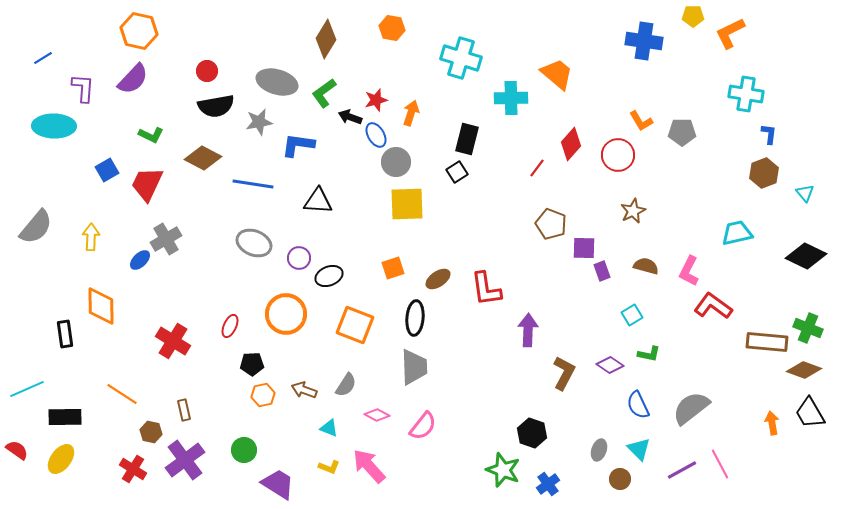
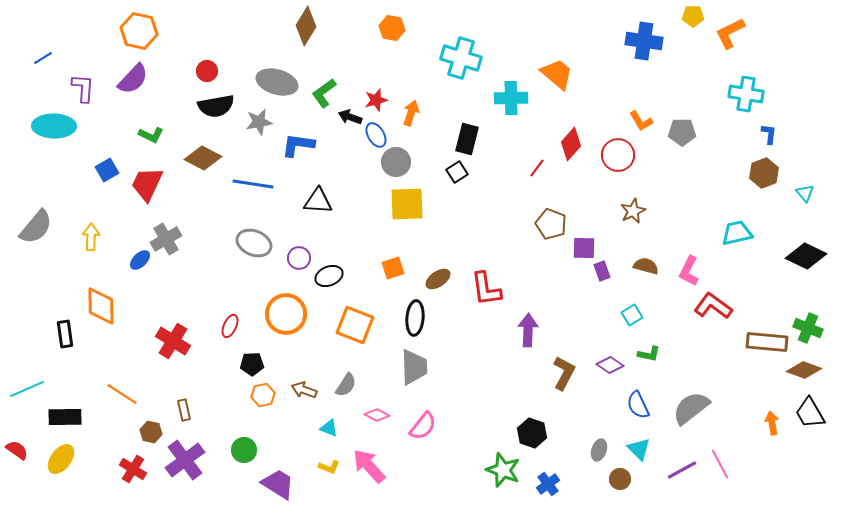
brown diamond at (326, 39): moved 20 px left, 13 px up
